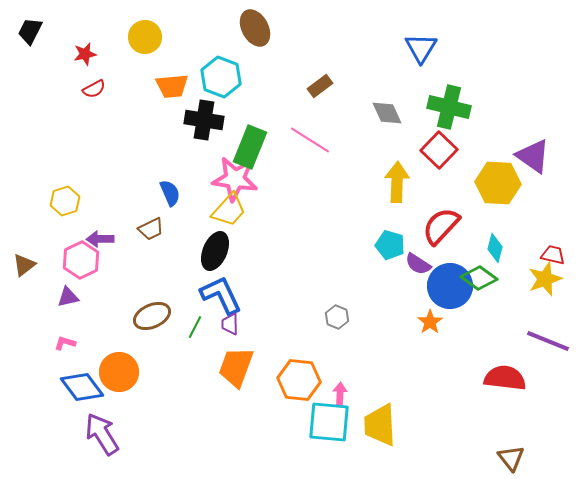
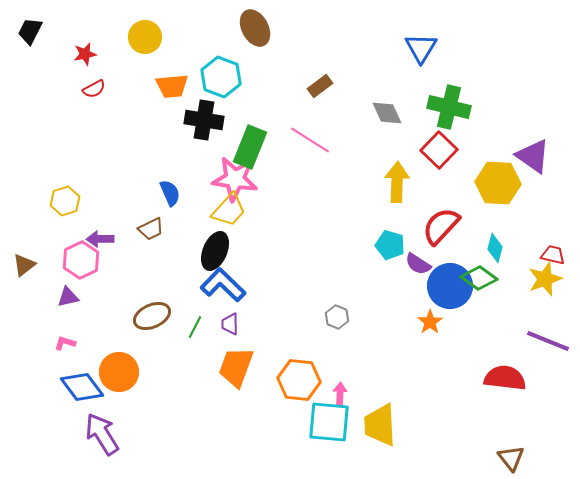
blue L-shape at (221, 295): moved 2 px right, 10 px up; rotated 21 degrees counterclockwise
